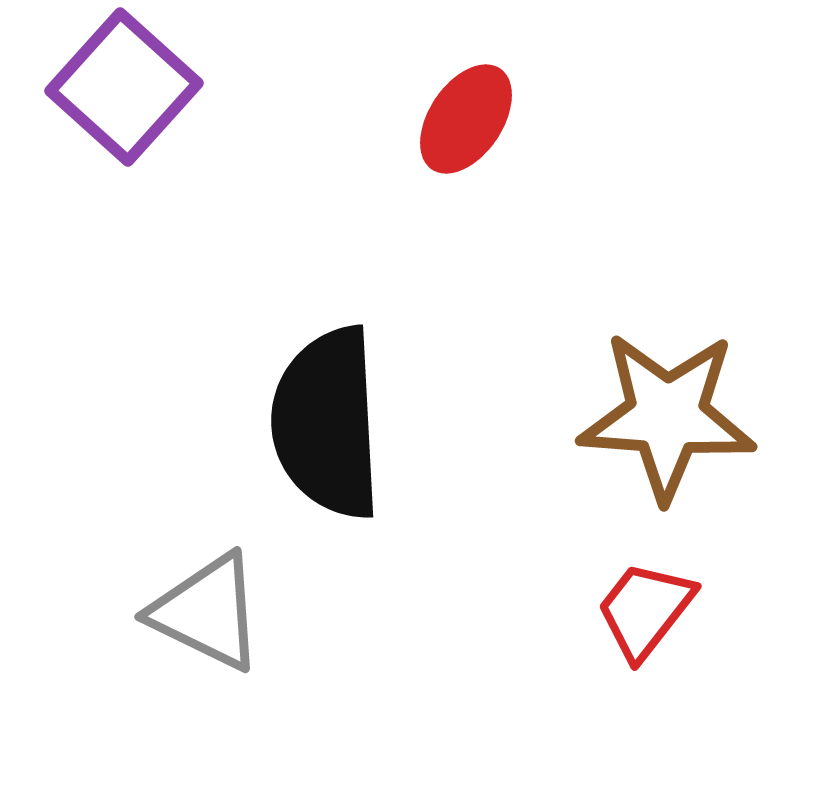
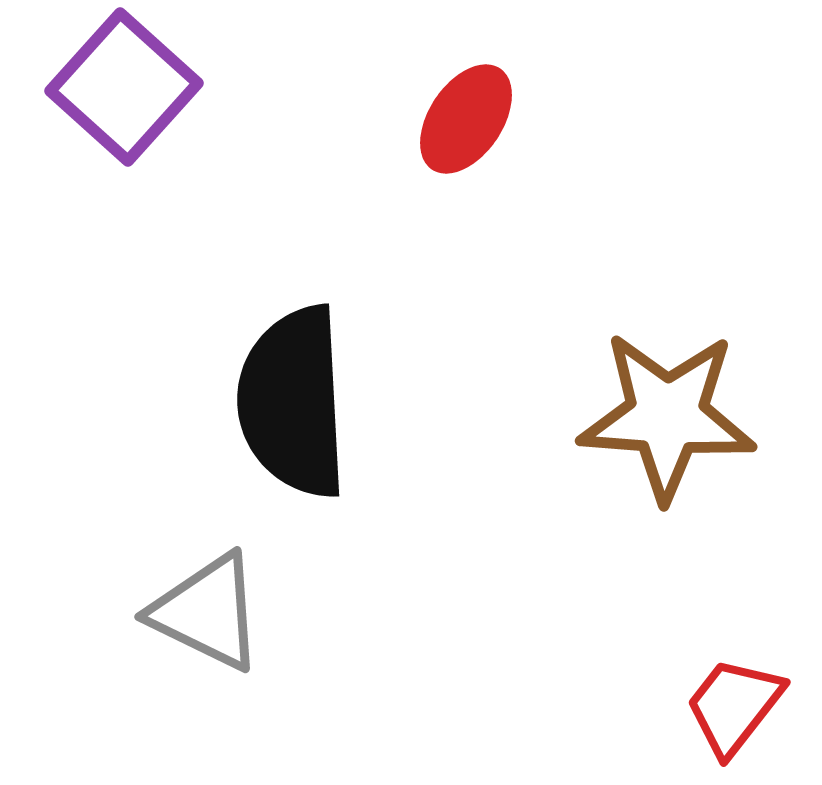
black semicircle: moved 34 px left, 21 px up
red trapezoid: moved 89 px right, 96 px down
